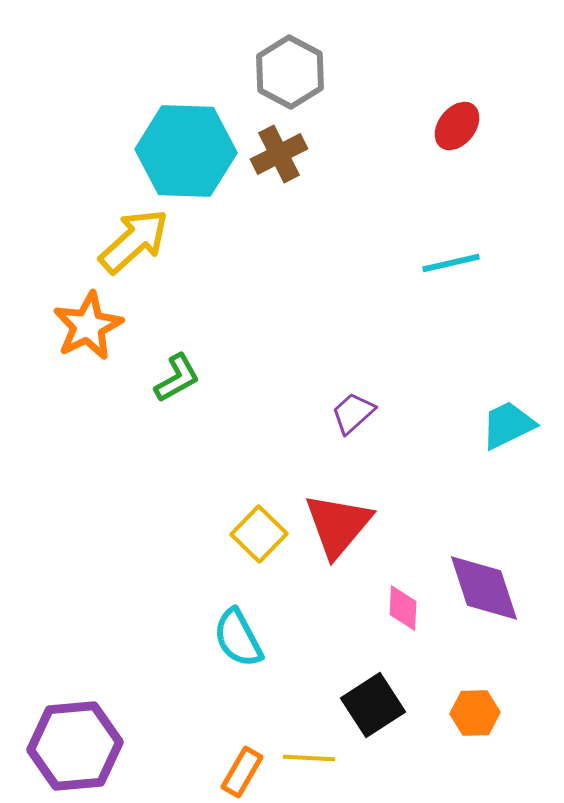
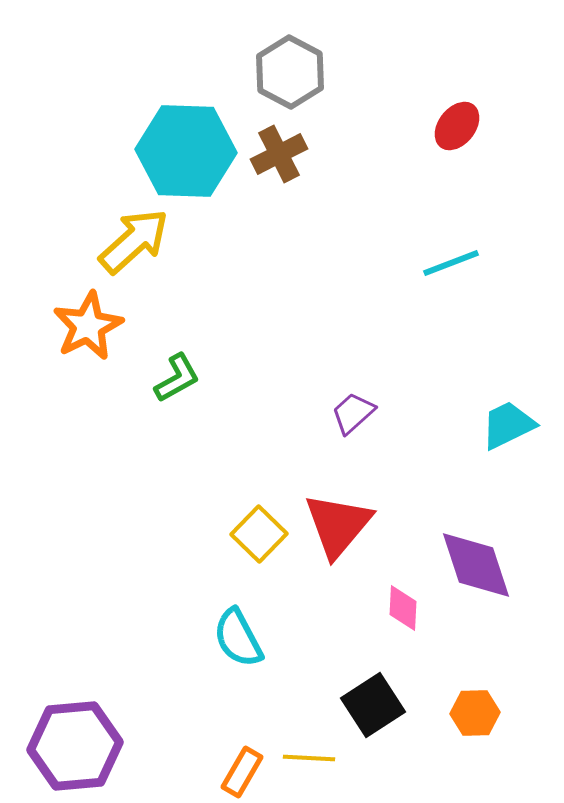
cyan line: rotated 8 degrees counterclockwise
purple diamond: moved 8 px left, 23 px up
